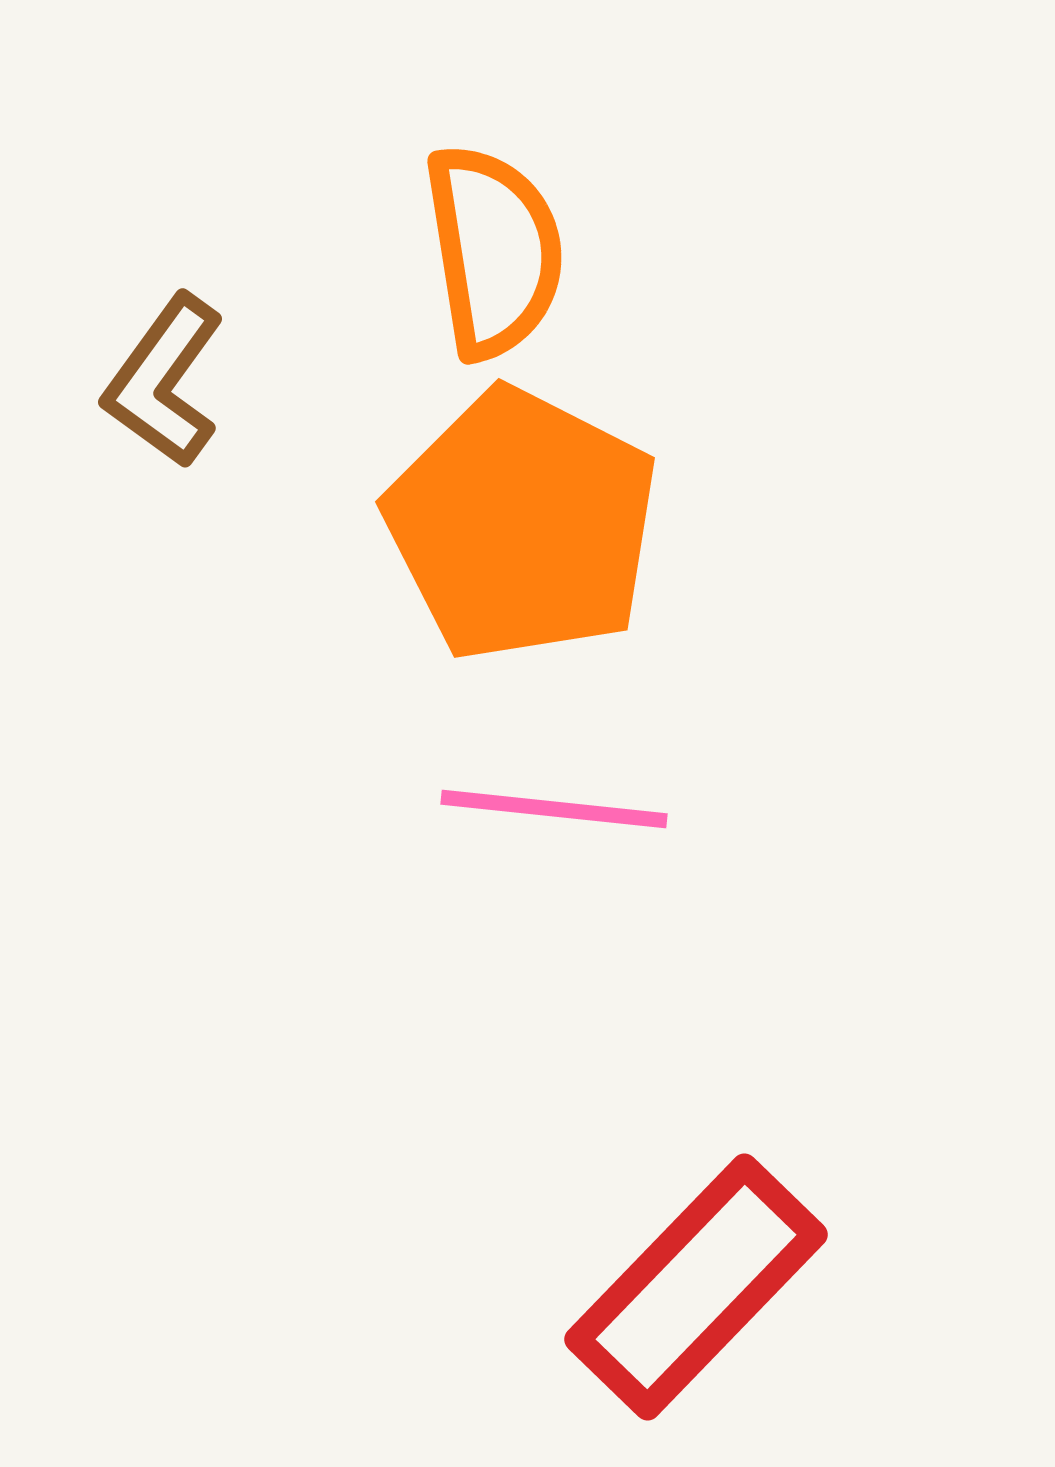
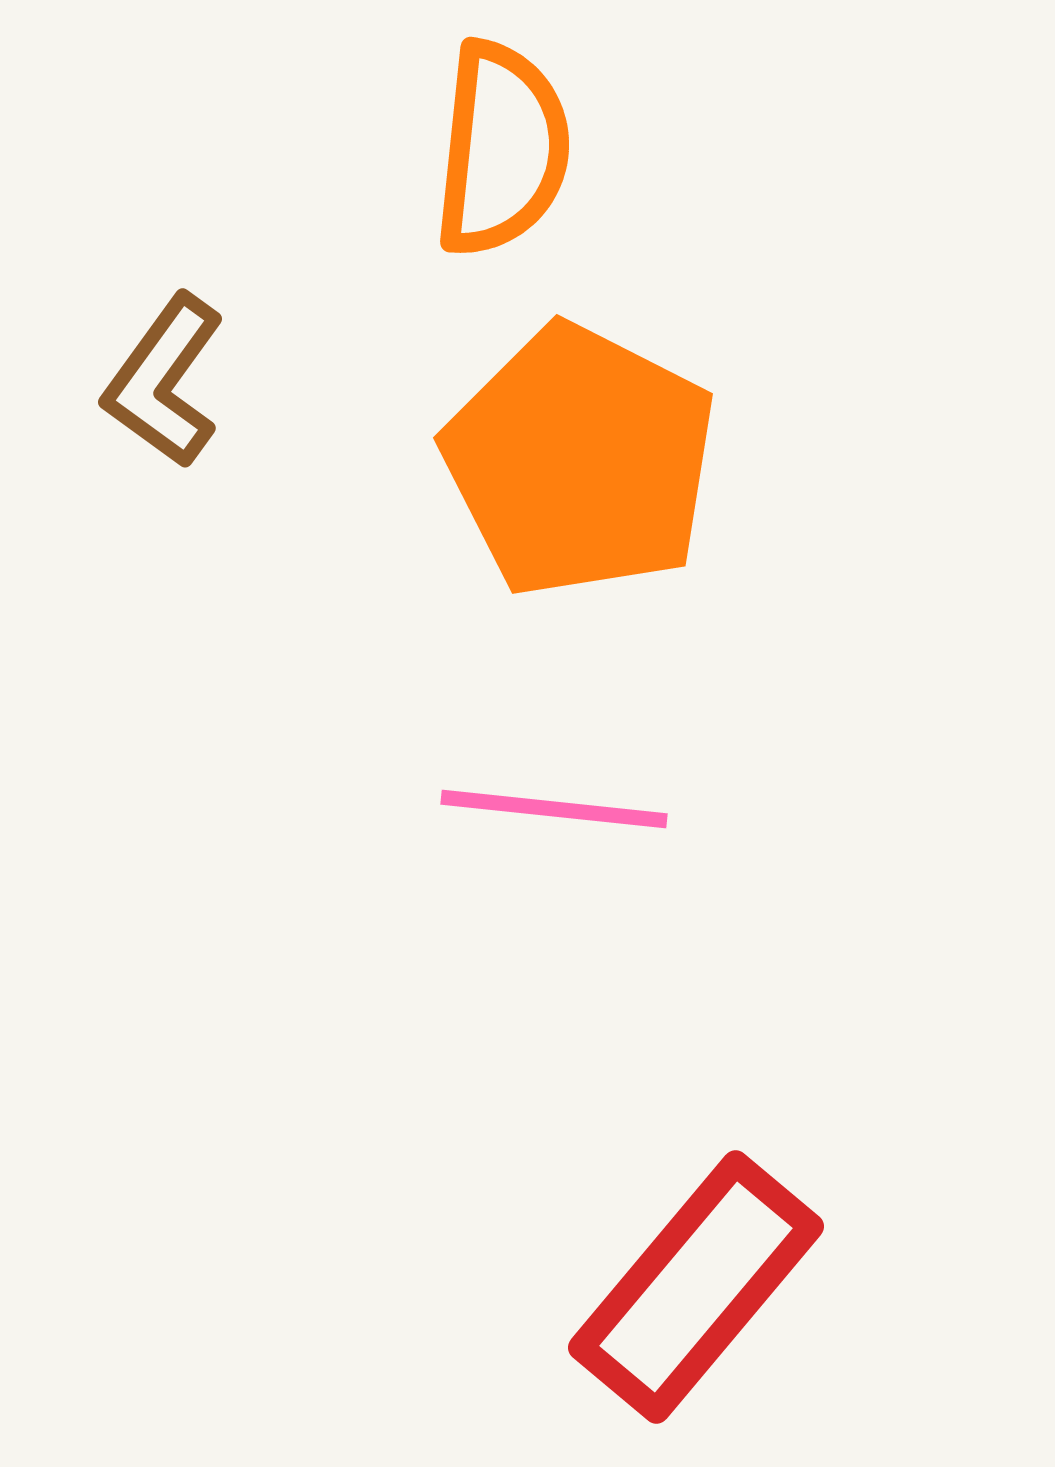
orange semicircle: moved 8 px right, 102 px up; rotated 15 degrees clockwise
orange pentagon: moved 58 px right, 64 px up
red rectangle: rotated 4 degrees counterclockwise
